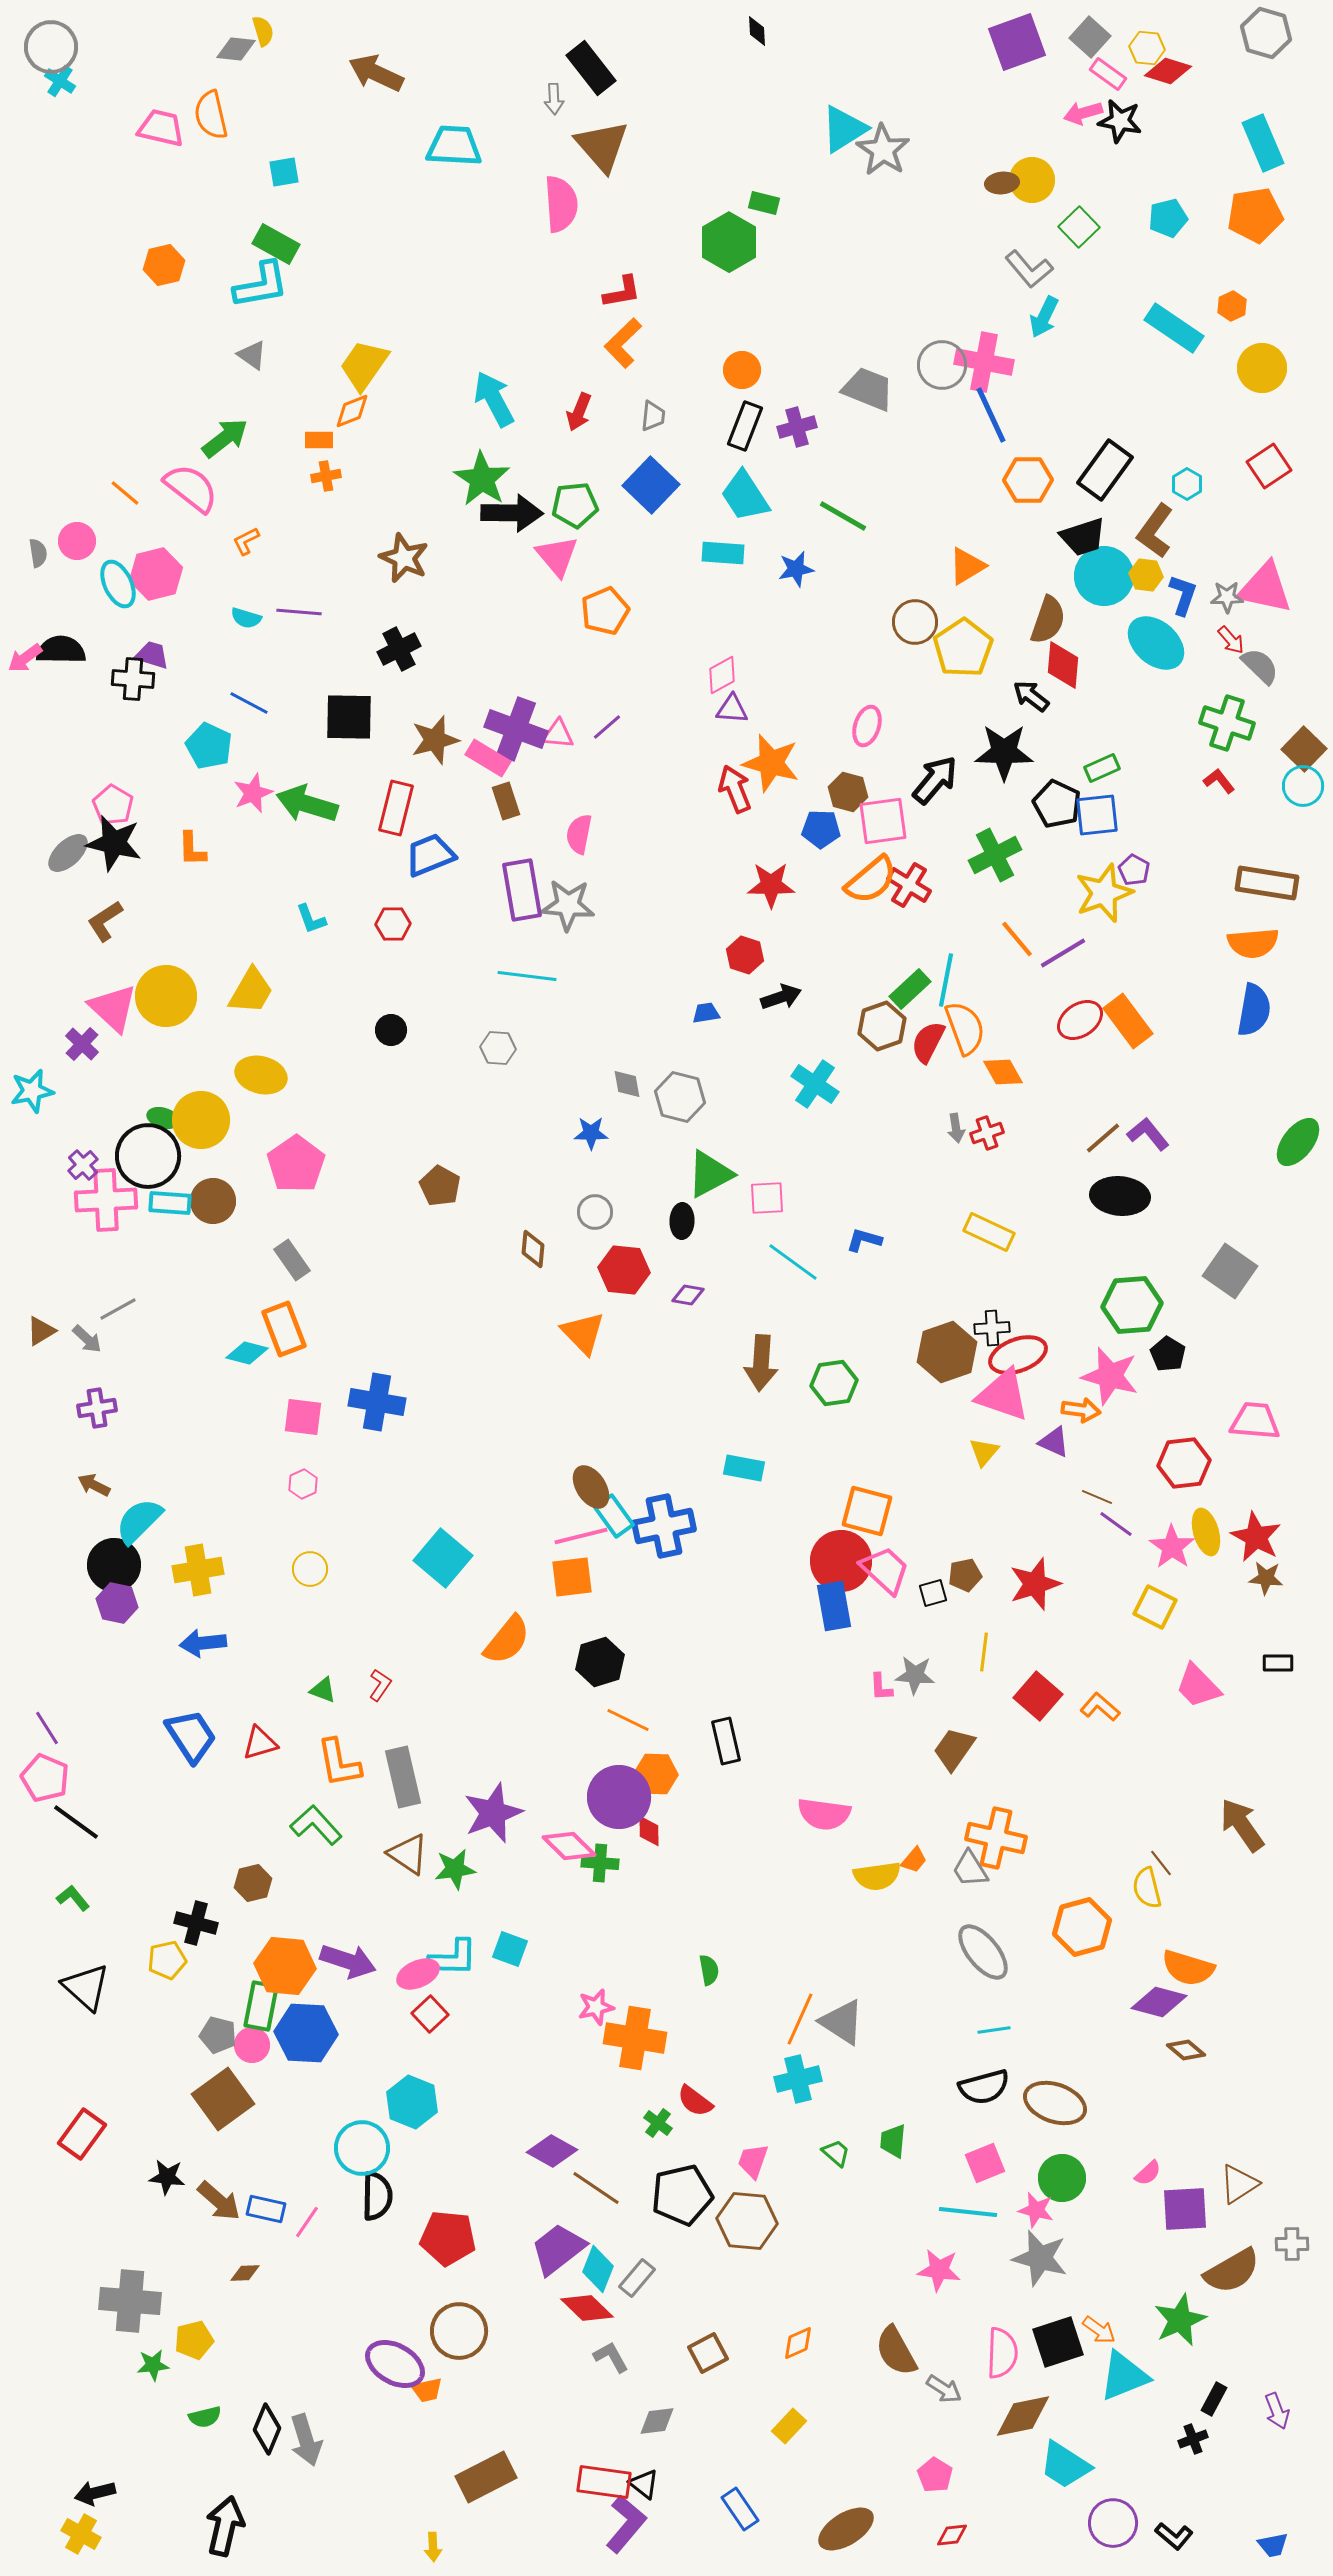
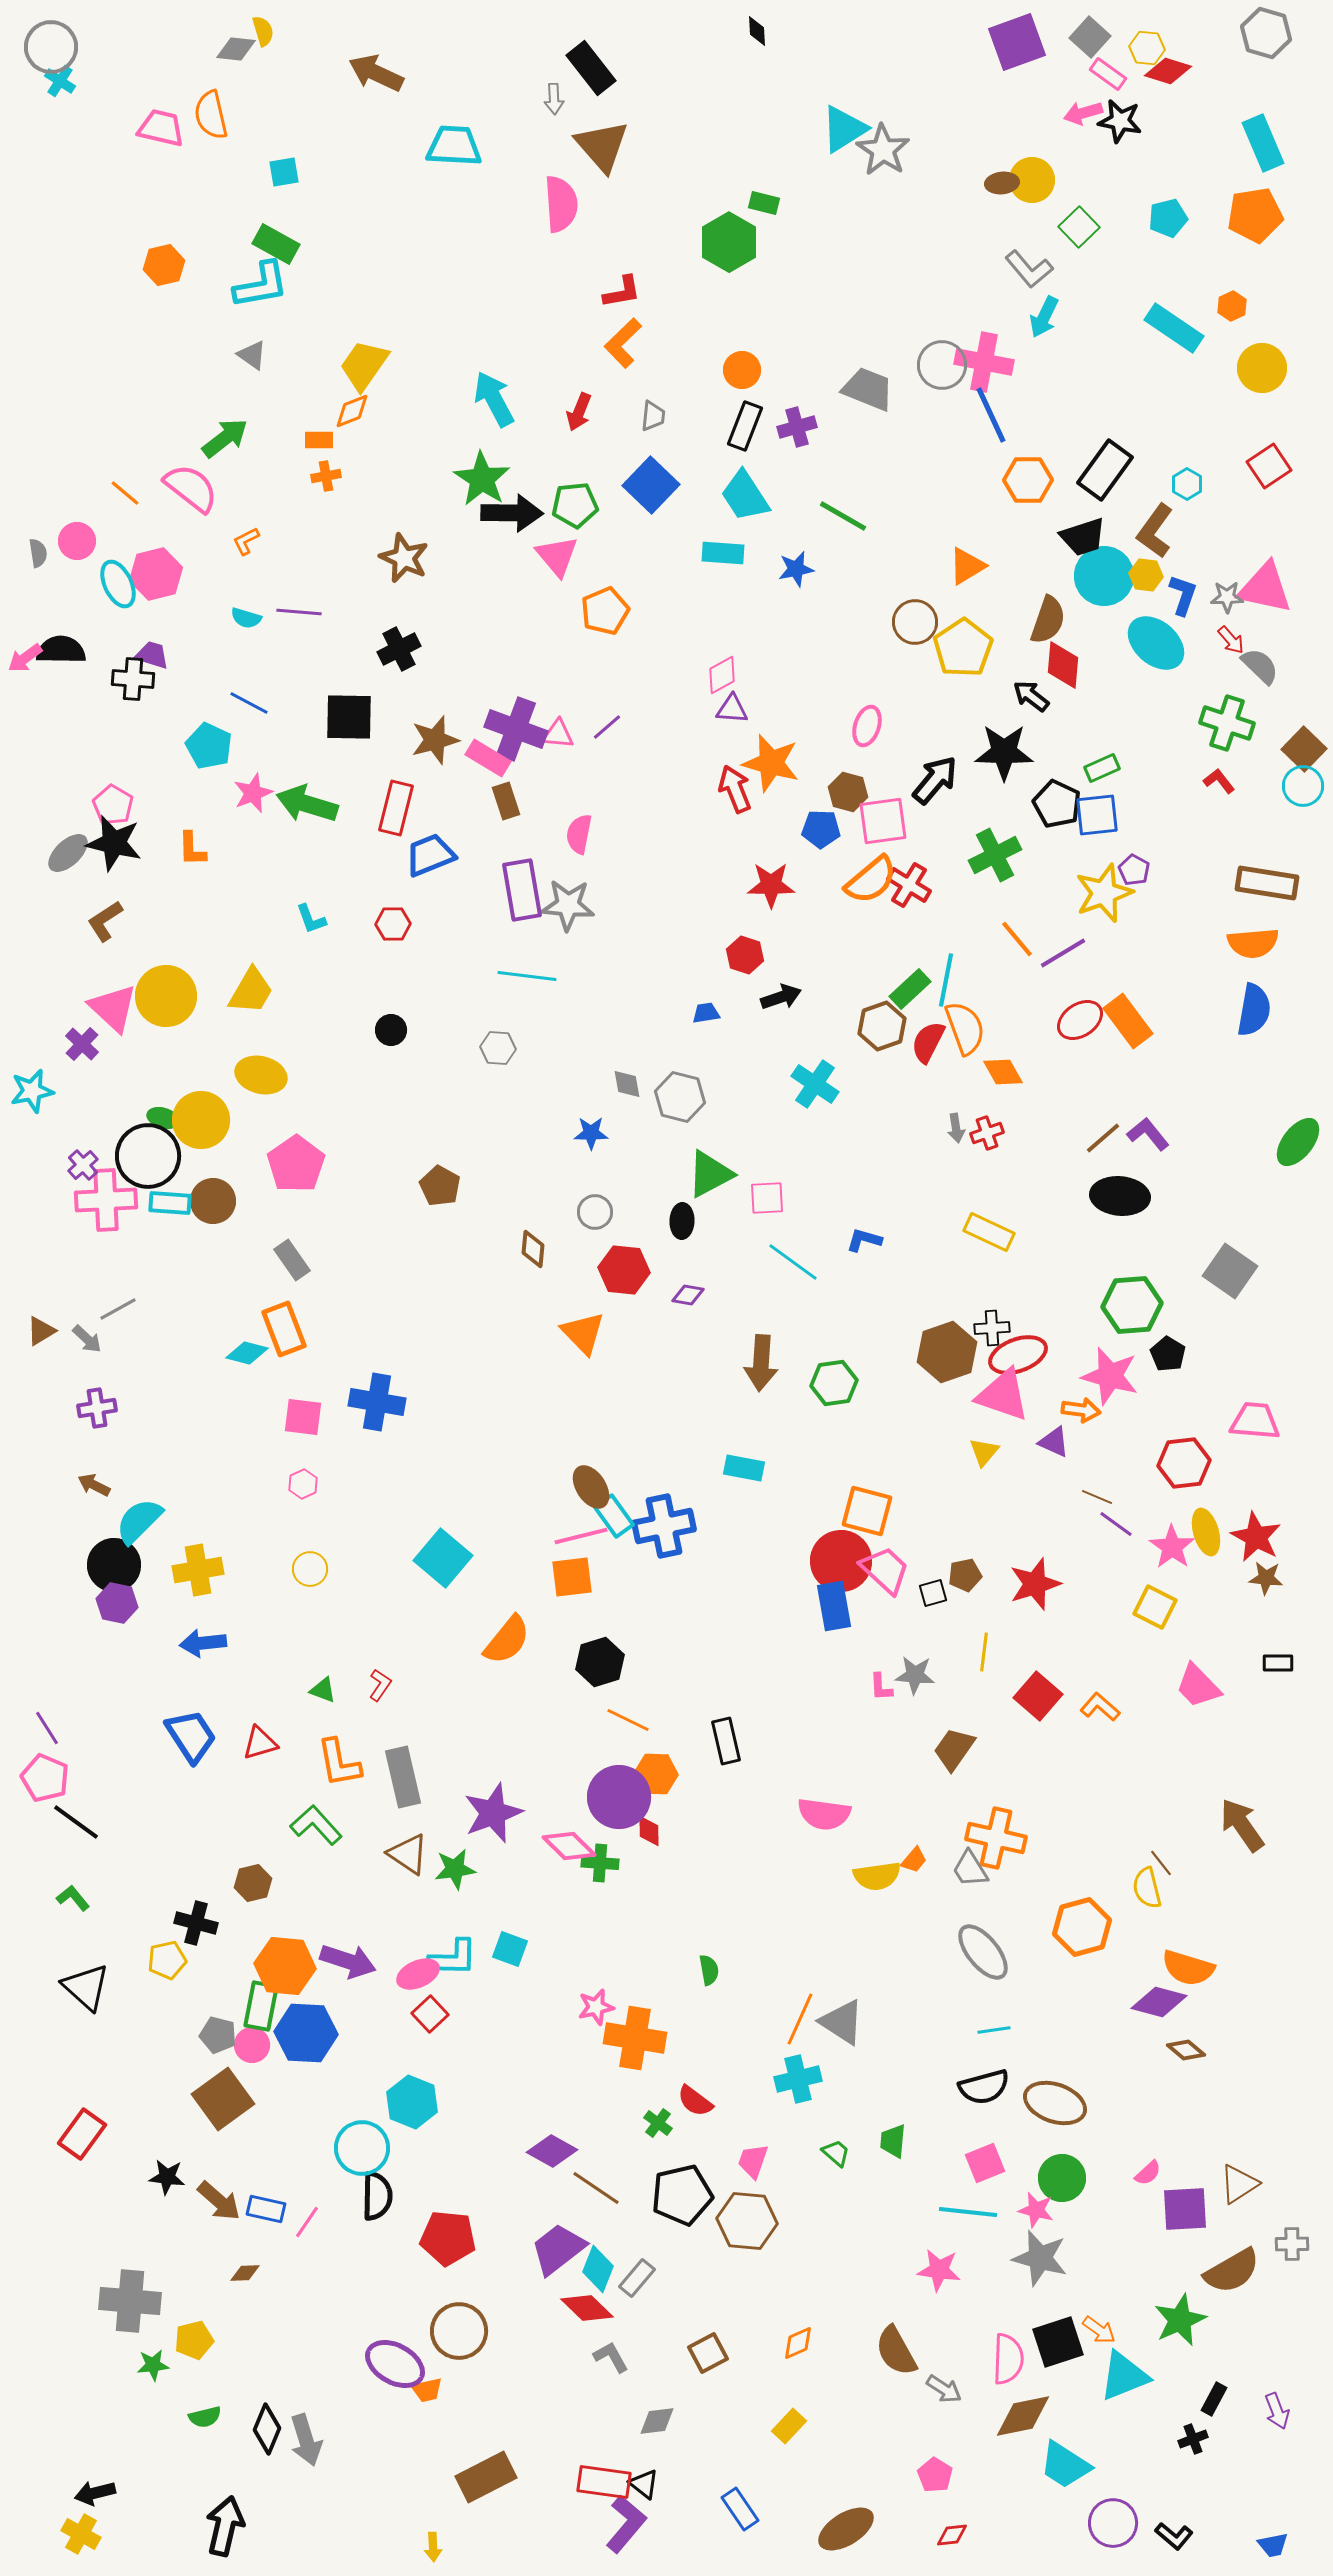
pink semicircle at (1002, 2353): moved 6 px right, 6 px down
